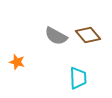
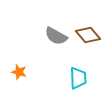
orange star: moved 2 px right, 10 px down
